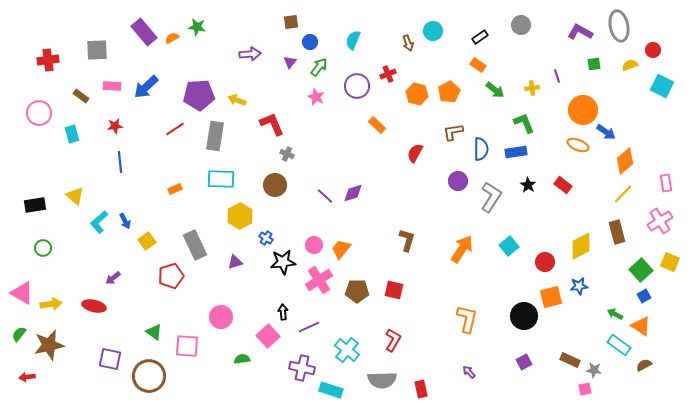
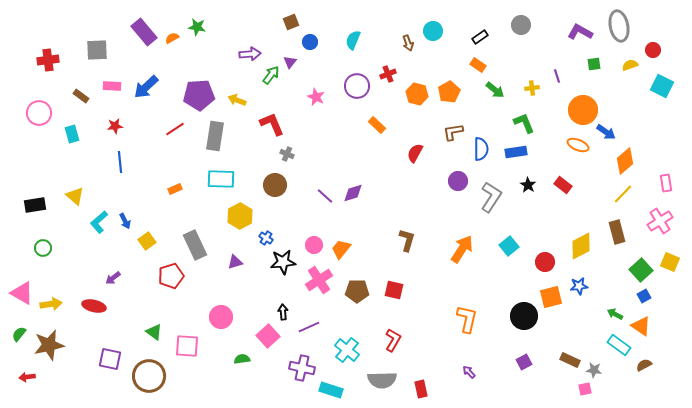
brown square at (291, 22): rotated 14 degrees counterclockwise
green arrow at (319, 67): moved 48 px left, 8 px down
